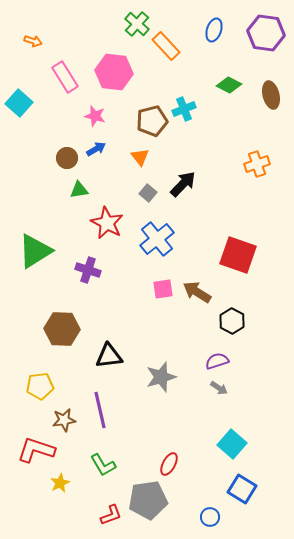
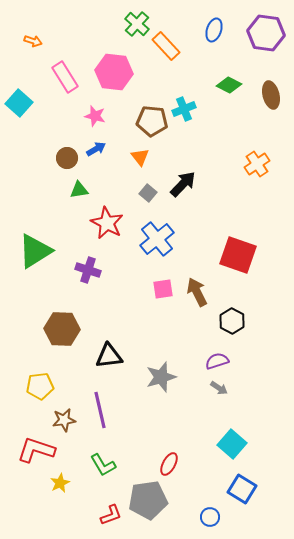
brown pentagon at (152, 121): rotated 20 degrees clockwise
orange cross at (257, 164): rotated 15 degrees counterclockwise
brown arrow at (197, 292): rotated 32 degrees clockwise
